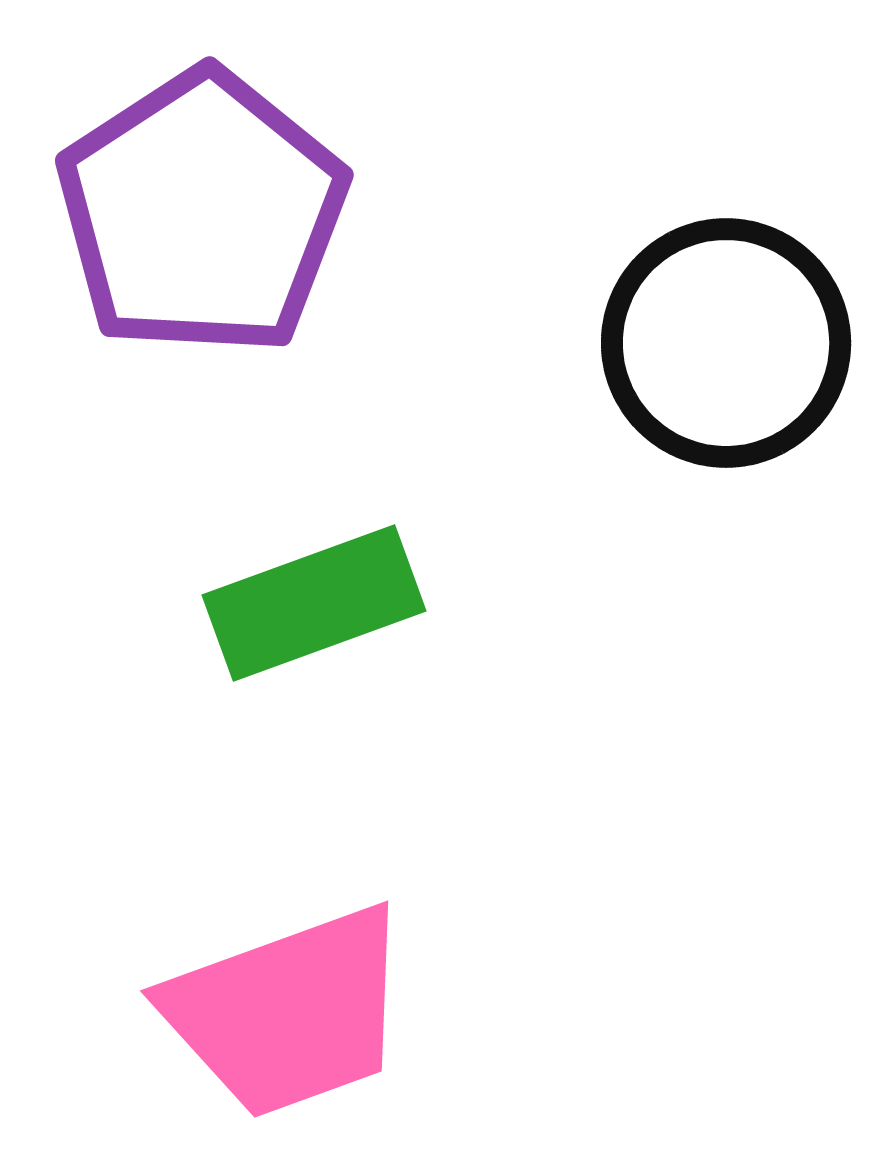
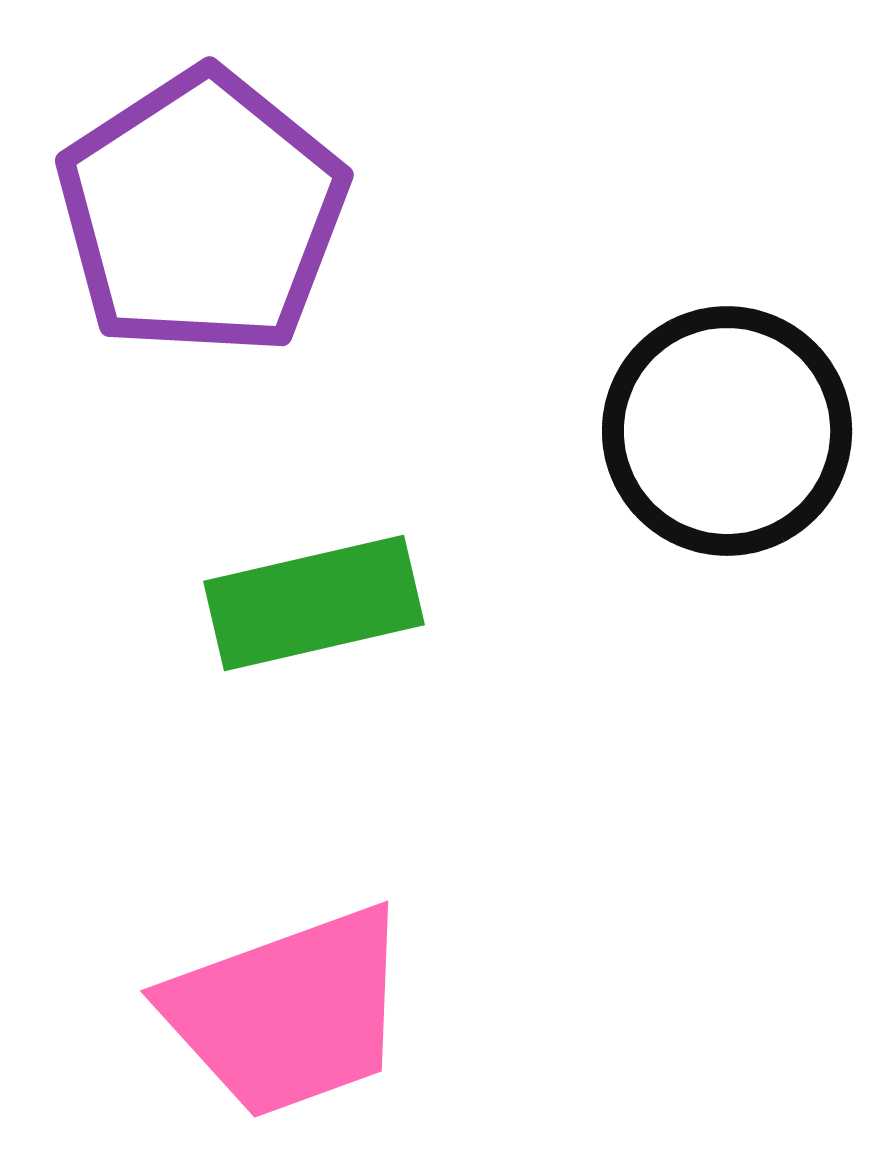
black circle: moved 1 px right, 88 px down
green rectangle: rotated 7 degrees clockwise
